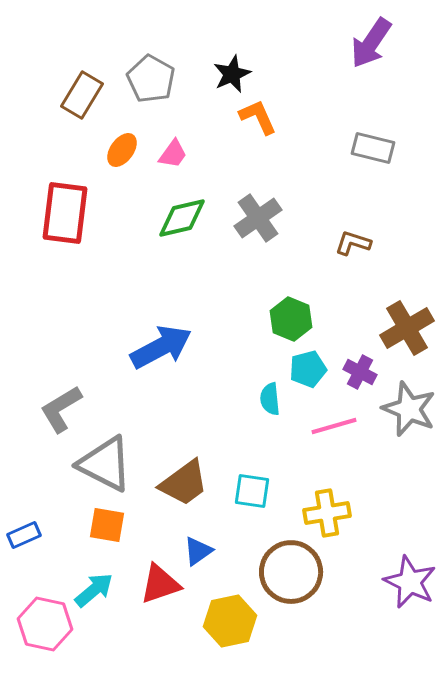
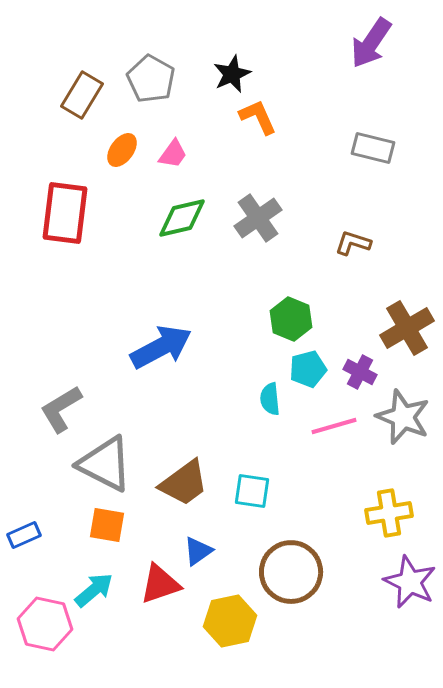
gray star: moved 6 px left, 8 px down
yellow cross: moved 62 px right
